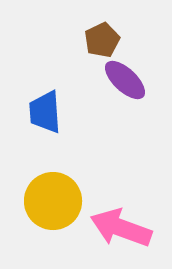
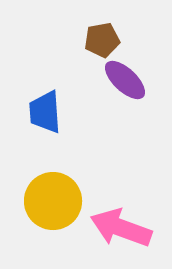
brown pentagon: rotated 16 degrees clockwise
